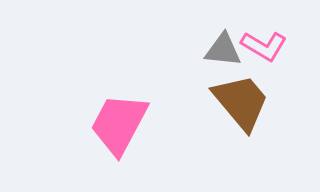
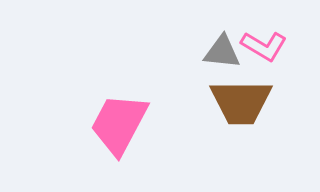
gray triangle: moved 1 px left, 2 px down
brown trapezoid: rotated 130 degrees clockwise
